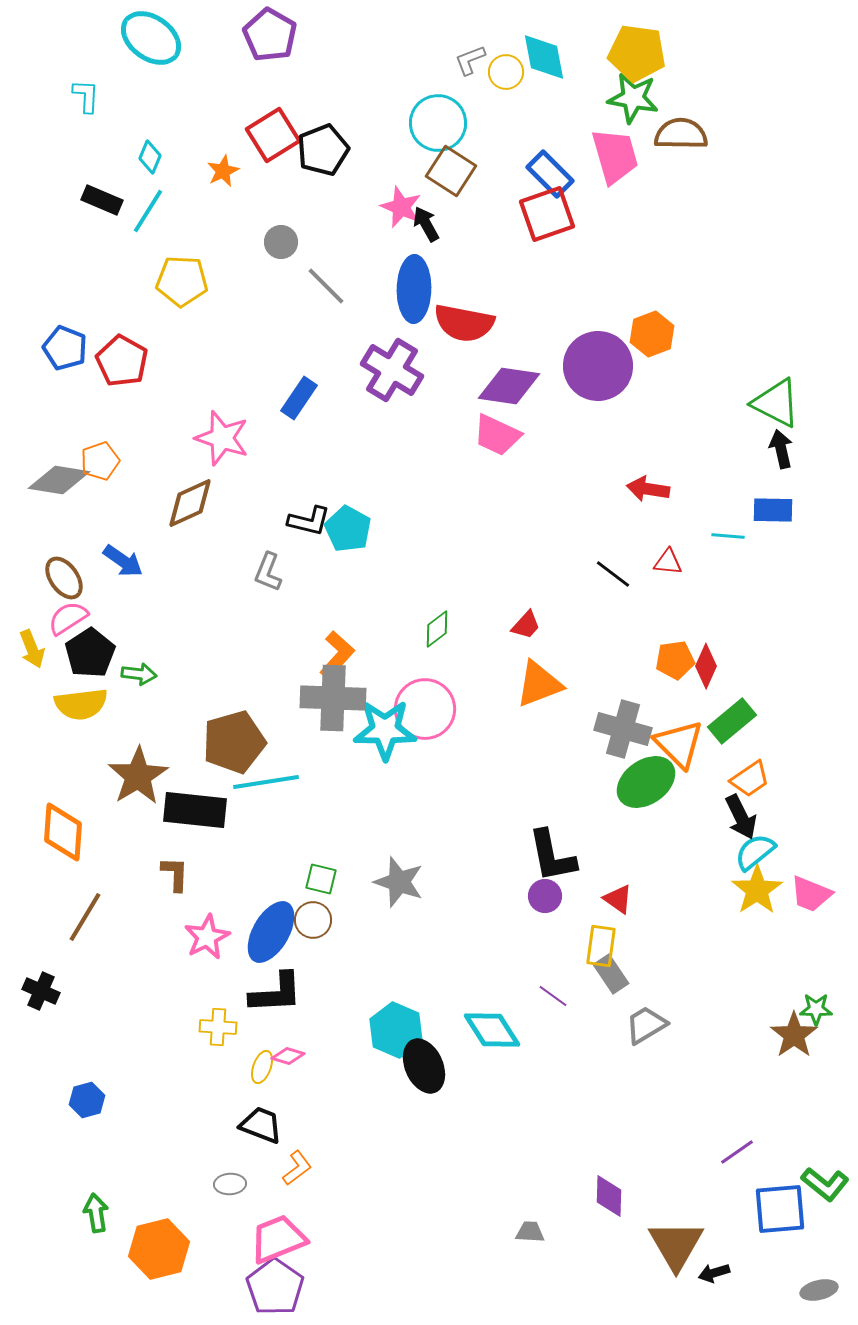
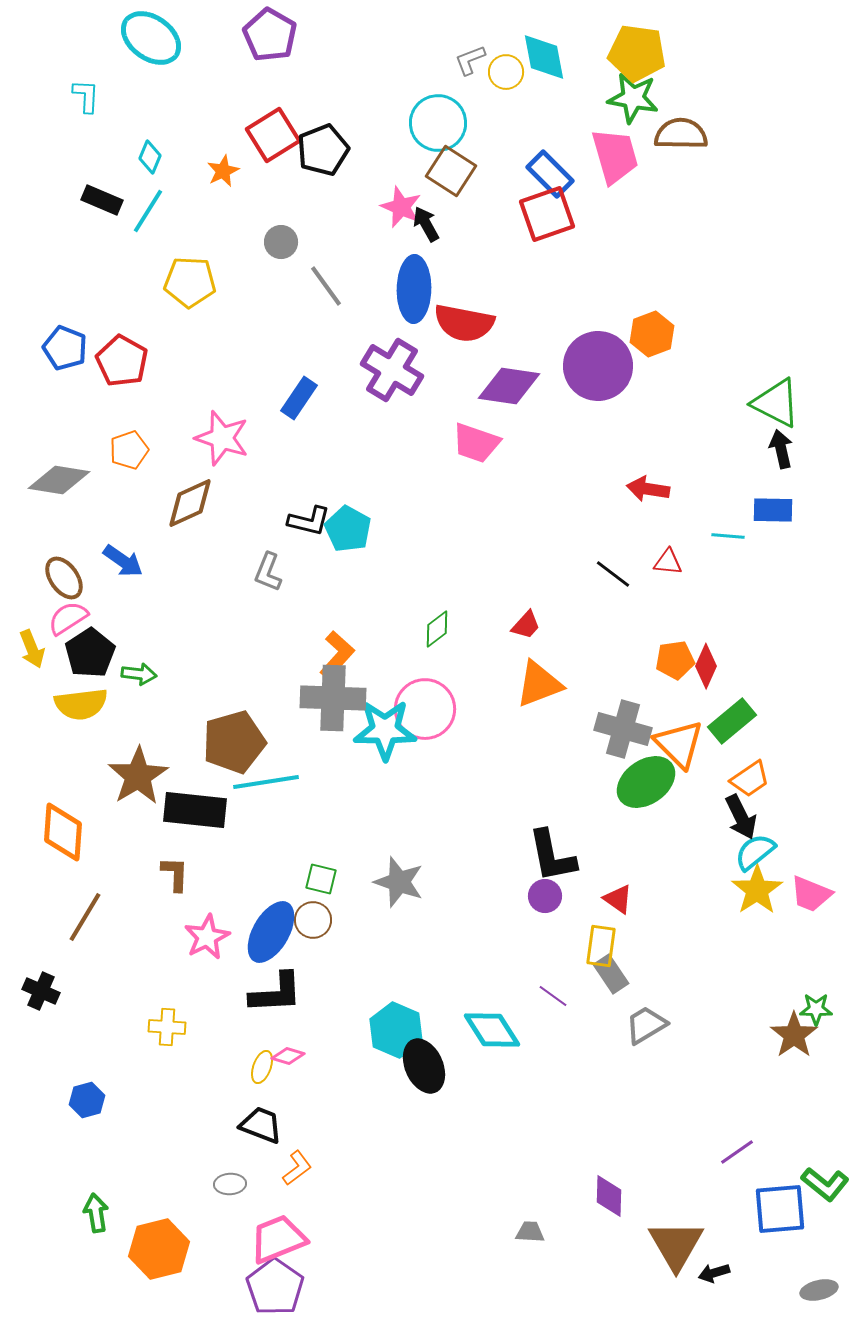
yellow pentagon at (182, 281): moved 8 px right, 1 px down
gray line at (326, 286): rotated 9 degrees clockwise
pink trapezoid at (497, 435): moved 21 px left, 8 px down; rotated 6 degrees counterclockwise
orange pentagon at (100, 461): moved 29 px right, 11 px up
yellow cross at (218, 1027): moved 51 px left
